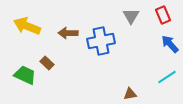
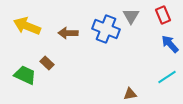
blue cross: moved 5 px right, 12 px up; rotated 32 degrees clockwise
